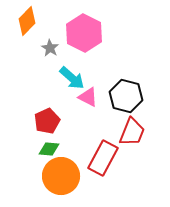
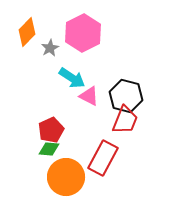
orange diamond: moved 11 px down
pink hexagon: moved 1 px left; rotated 6 degrees clockwise
gray star: rotated 12 degrees clockwise
cyan arrow: rotated 8 degrees counterclockwise
pink triangle: moved 1 px right, 1 px up
red pentagon: moved 4 px right, 9 px down
red trapezoid: moved 7 px left, 12 px up
orange circle: moved 5 px right, 1 px down
